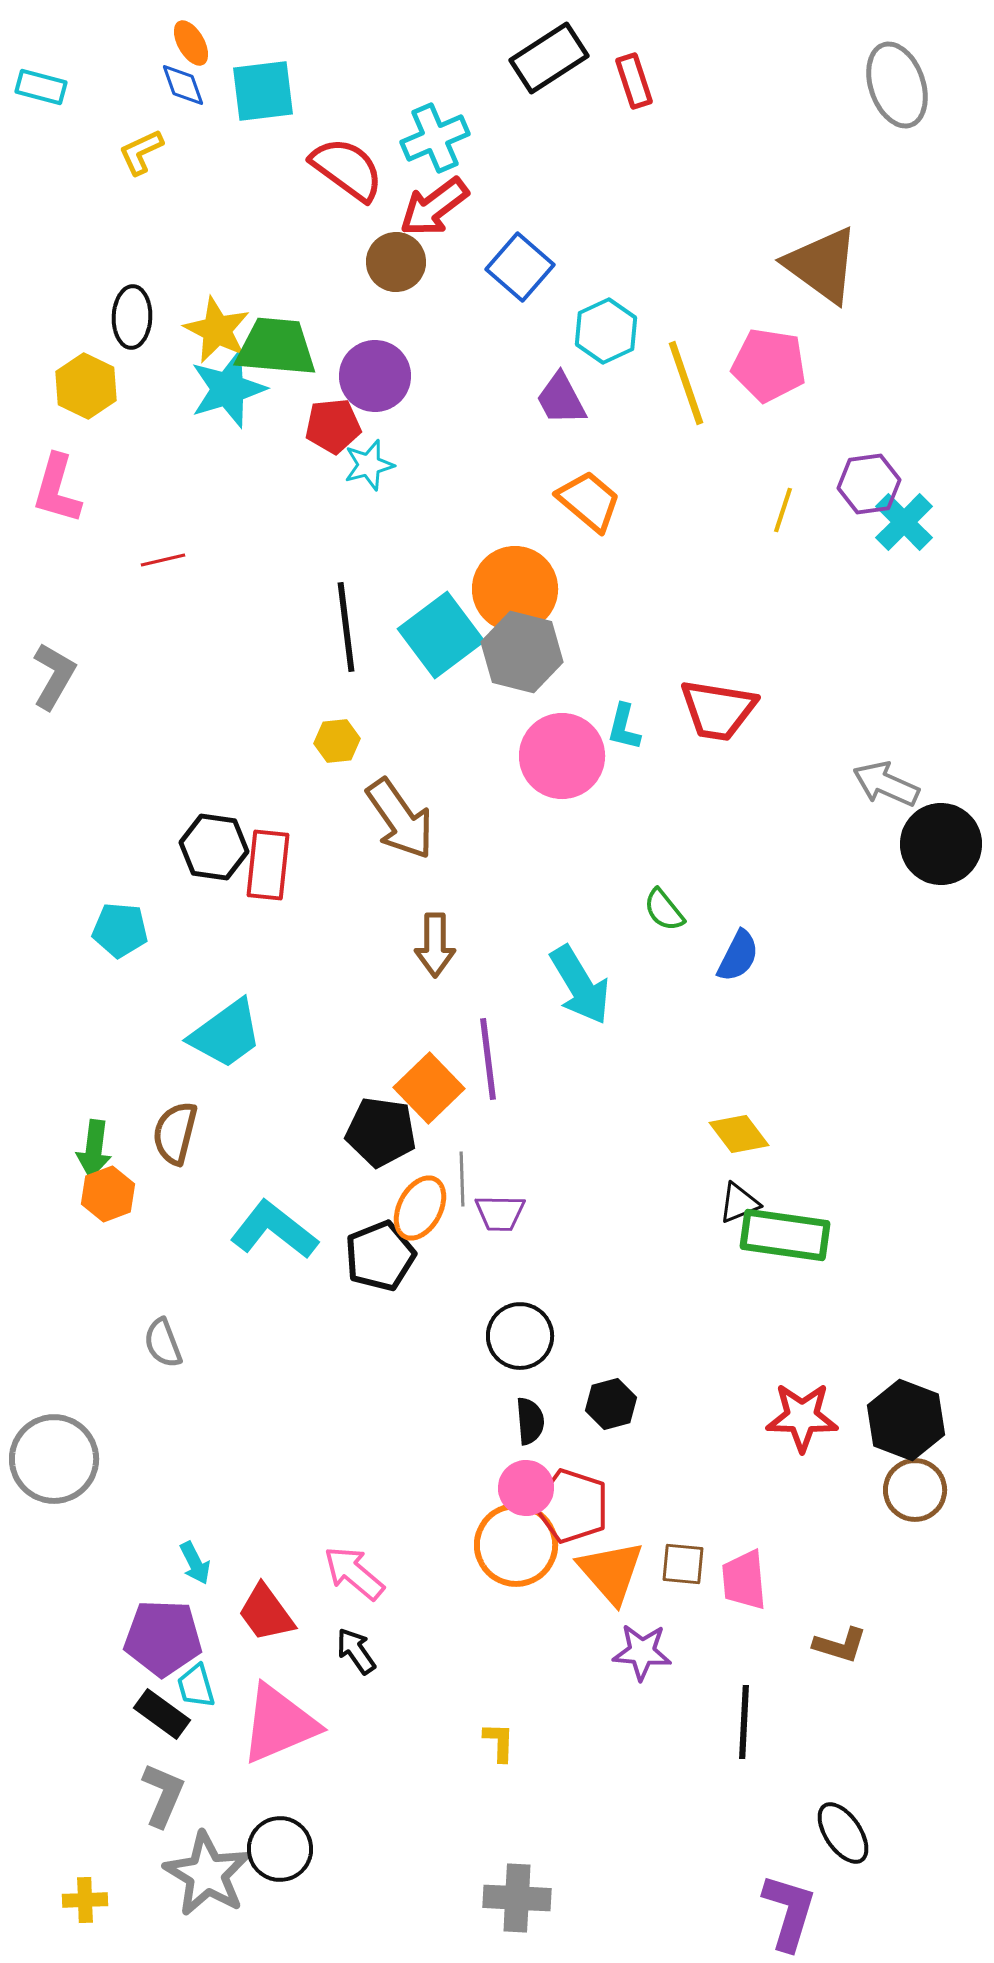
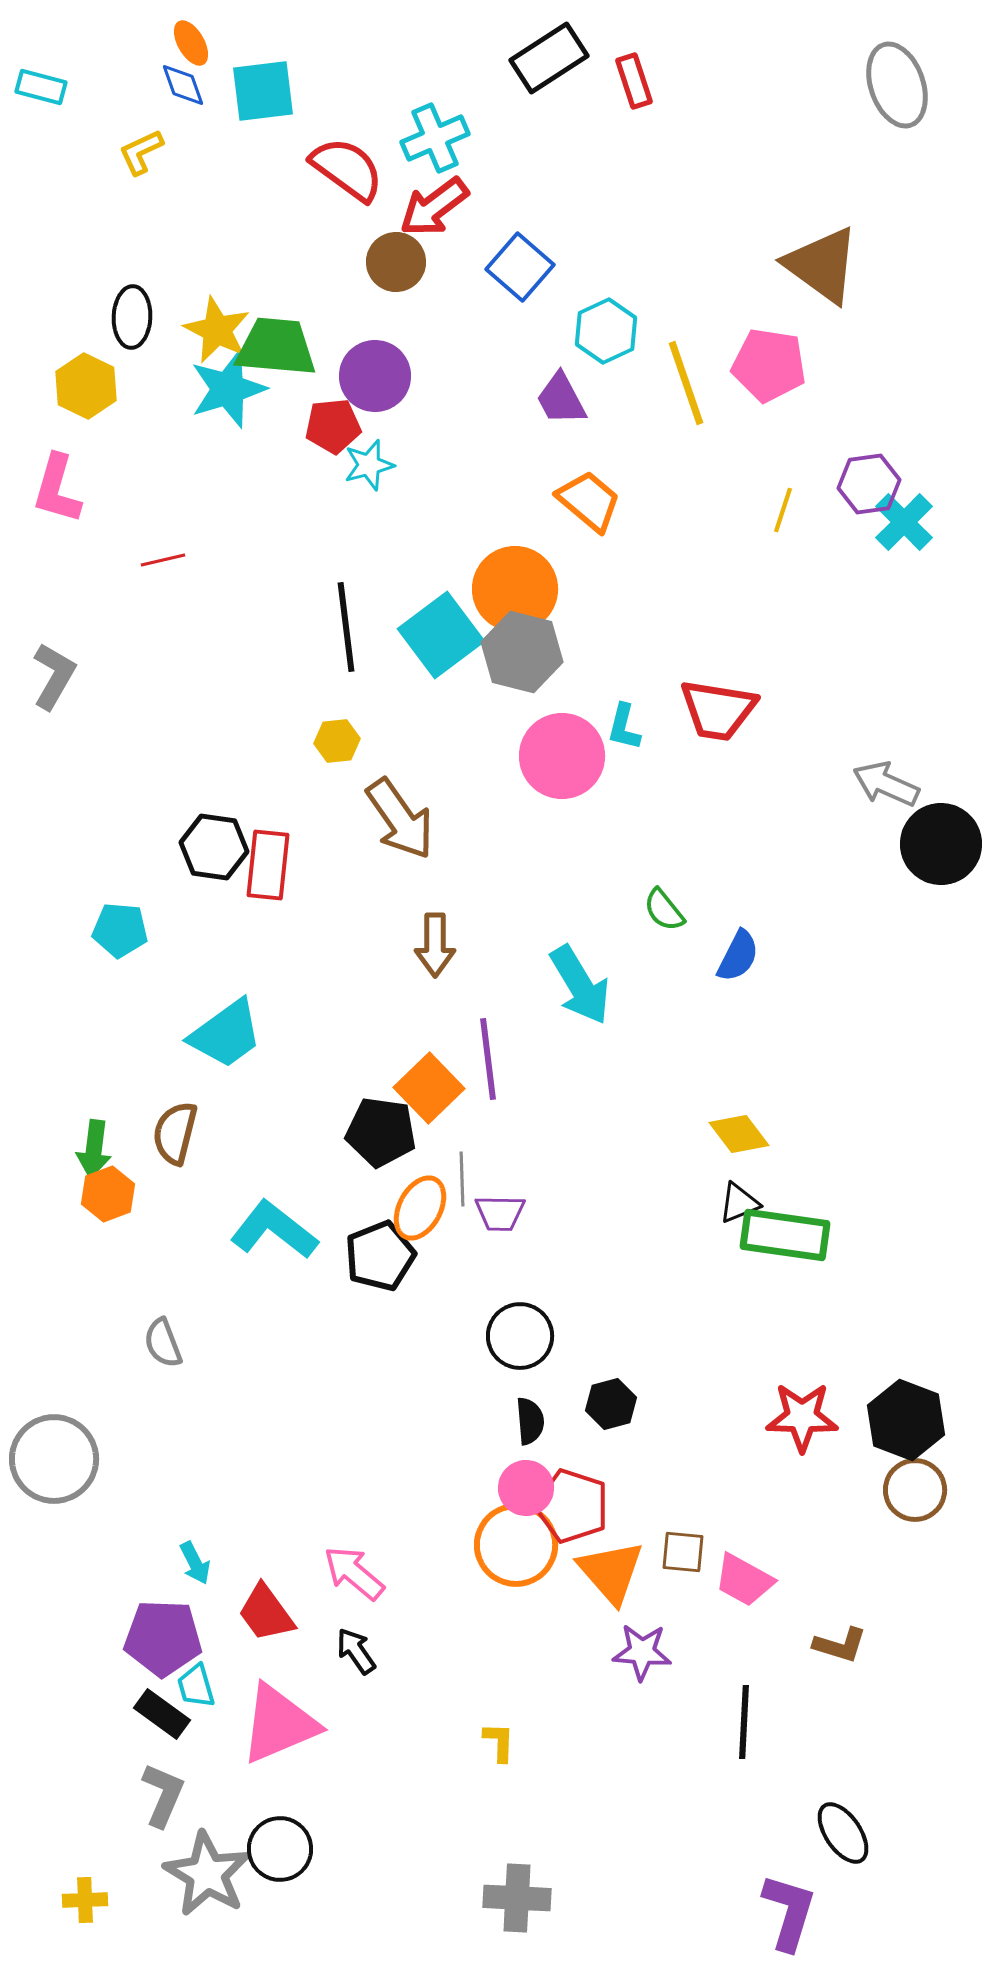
brown square at (683, 1564): moved 12 px up
pink trapezoid at (744, 1580): rotated 56 degrees counterclockwise
